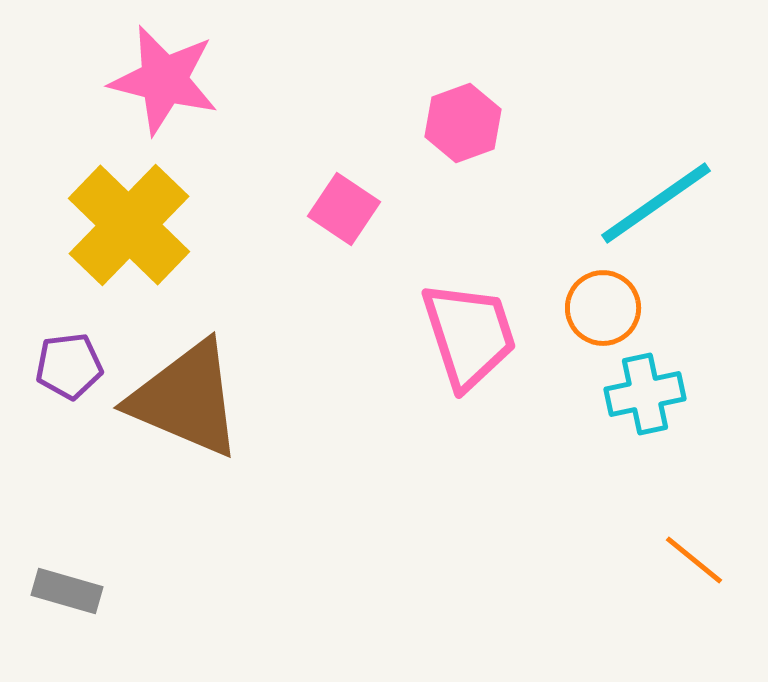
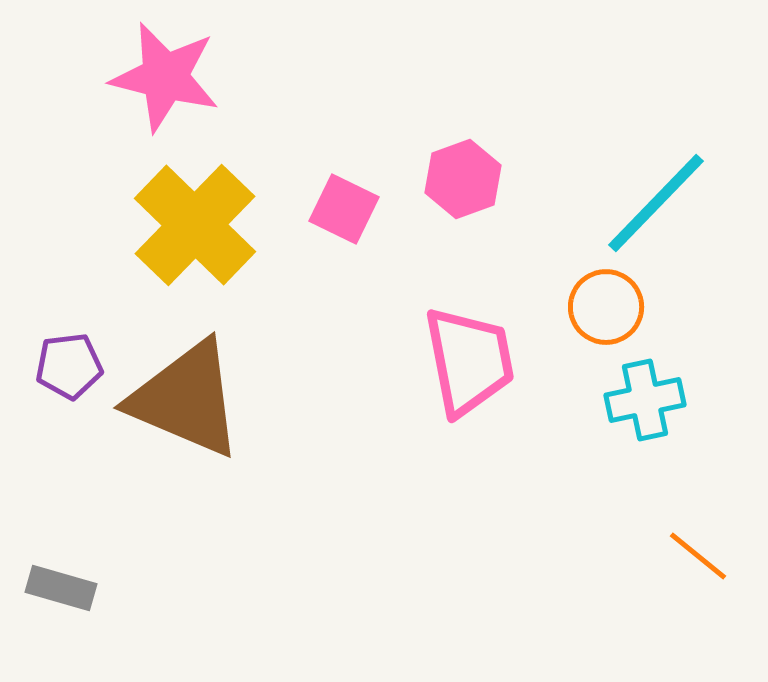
pink star: moved 1 px right, 3 px up
pink hexagon: moved 56 px down
cyan line: rotated 11 degrees counterclockwise
pink square: rotated 8 degrees counterclockwise
yellow cross: moved 66 px right
orange circle: moved 3 px right, 1 px up
pink trapezoid: moved 26 px down; rotated 7 degrees clockwise
cyan cross: moved 6 px down
orange line: moved 4 px right, 4 px up
gray rectangle: moved 6 px left, 3 px up
